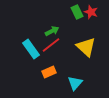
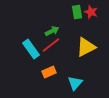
green rectangle: rotated 16 degrees clockwise
yellow triangle: rotated 50 degrees clockwise
